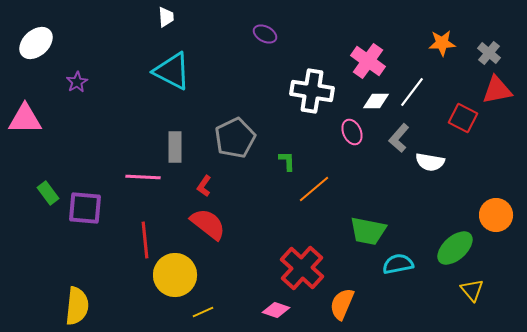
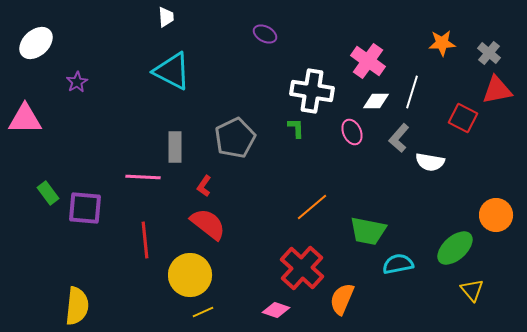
white line: rotated 20 degrees counterclockwise
green L-shape: moved 9 px right, 33 px up
orange line: moved 2 px left, 18 px down
yellow circle: moved 15 px right
orange semicircle: moved 5 px up
